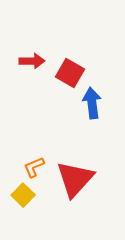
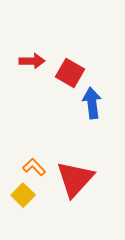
orange L-shape: rotated 70 degrees clockwise
